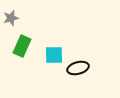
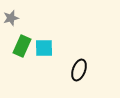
cyan square: moved 10 px left, 7 px up
black ellipse: moved 1 px right, 2 px down; rotated 55 degrees counterclockwise
